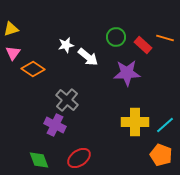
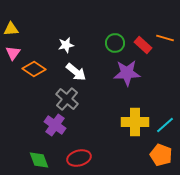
yellow triangle: rotated 14 degrees clockwise
green circle: moved 1 px left, 6 px down
white arrow: moved 12 px left, 15 px down
orange diamond: moved 1 px right
gray cross: moved 1 px up
purple cross: rotated 10 degrees clockwise
red ellipse: rotated 20 degrees clockwise
